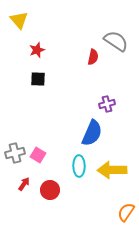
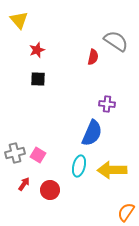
purple cross: rotated 21 degrees clockwise
cyan ellipse: rotated 15 degrees clockwise
